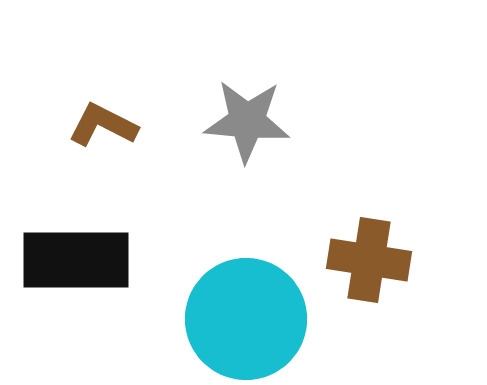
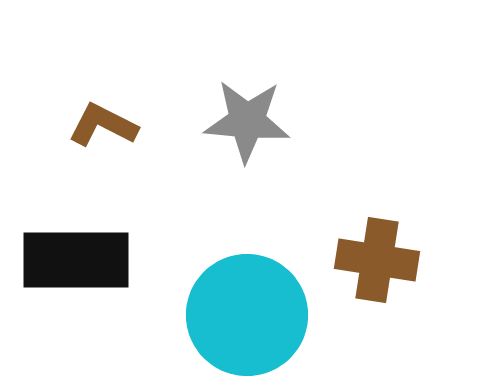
brown cross: moved 8 px right
cyan circle: moved 1 px right, 4 px up
